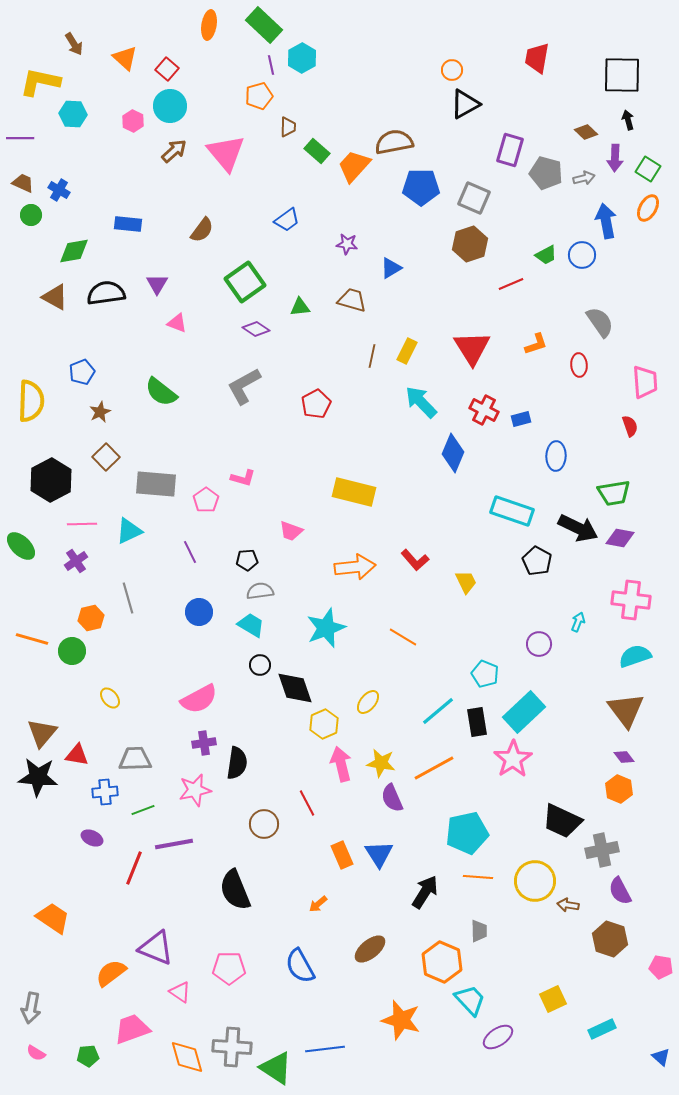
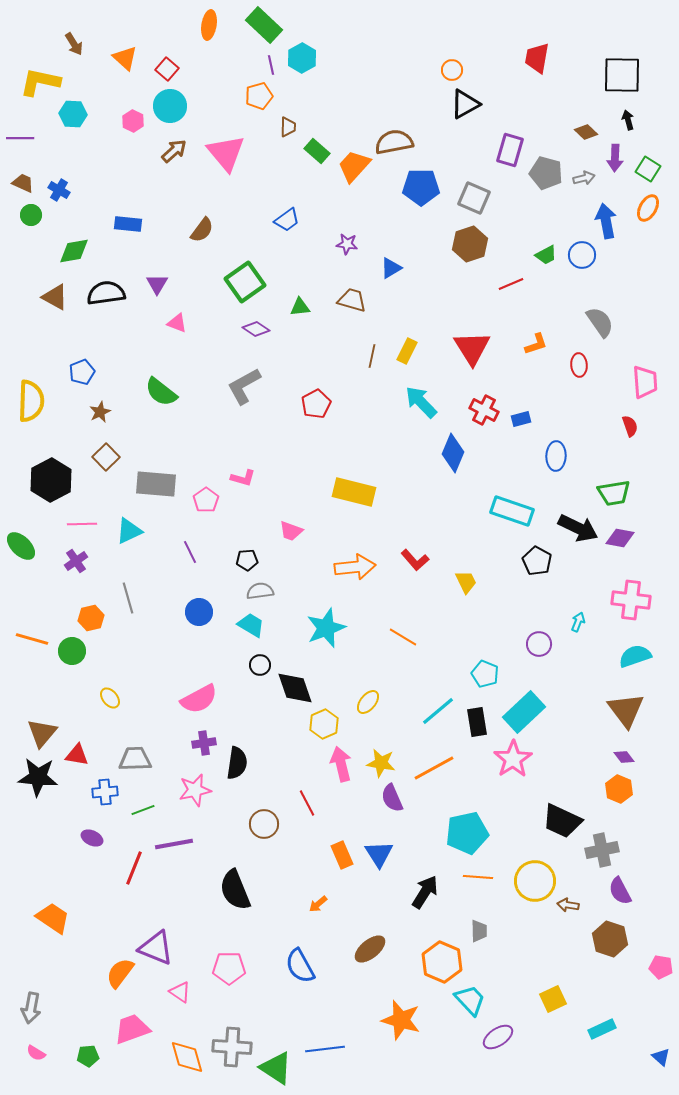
orange semicircle at (111, 973): moved 9 px right; rotated 16 degrees counterclockwise
